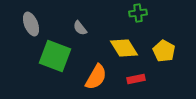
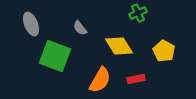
green cross: rotated 18 degrees counterclockwise
yellow diamond: moved 5 px left, 2 px up
orange semicircle: moved 4 px right, 3 px down
